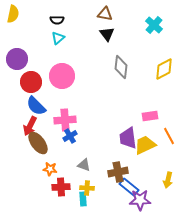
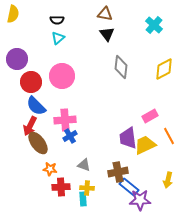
pink rectangle: rotated 21 degrees counterclockwise
